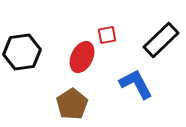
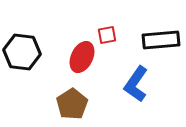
black rectangle: rotated 39 degrees clockwise
black hexagon: rotated 15 degrees clockwise
blue L-shape: rotated 117 degrees counterclockwise
